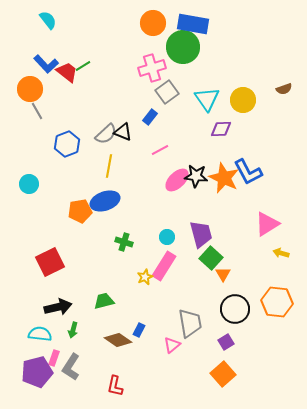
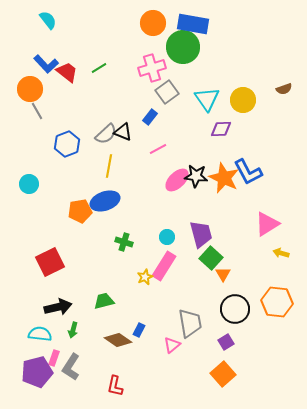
green line at (83, 66): moved 16 px right, 2 px down
pink line at (160, 150): moved 2 px left, 1 px up
